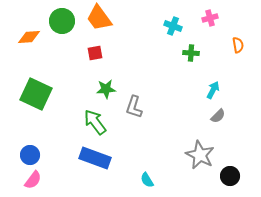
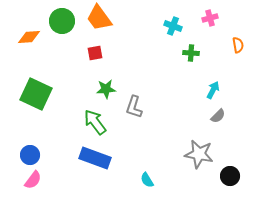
gray star: moved 1 px left, 1 px up; rotated 16 degrees counterclockwise
